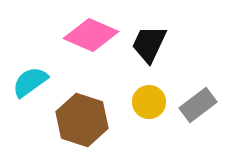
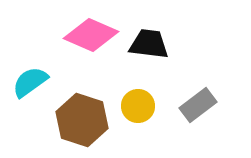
black trapezoid: rotated 72 degrees clockwise
yellow circle: moved 11 px left, 4 px down
